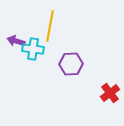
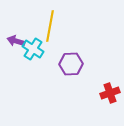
cyan cross: rotated 25 degrees clockwise
red cross: rotated 18 degrees clockwise
